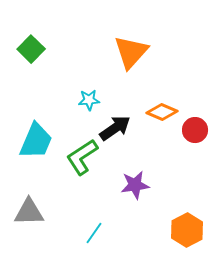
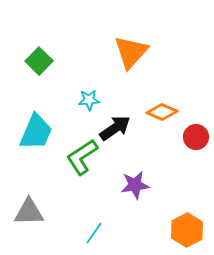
green square: moved 8 px right, 12 px down
red circle: moved 1 px right, 7 px down
cyan trapezoid: moved 9 px up
